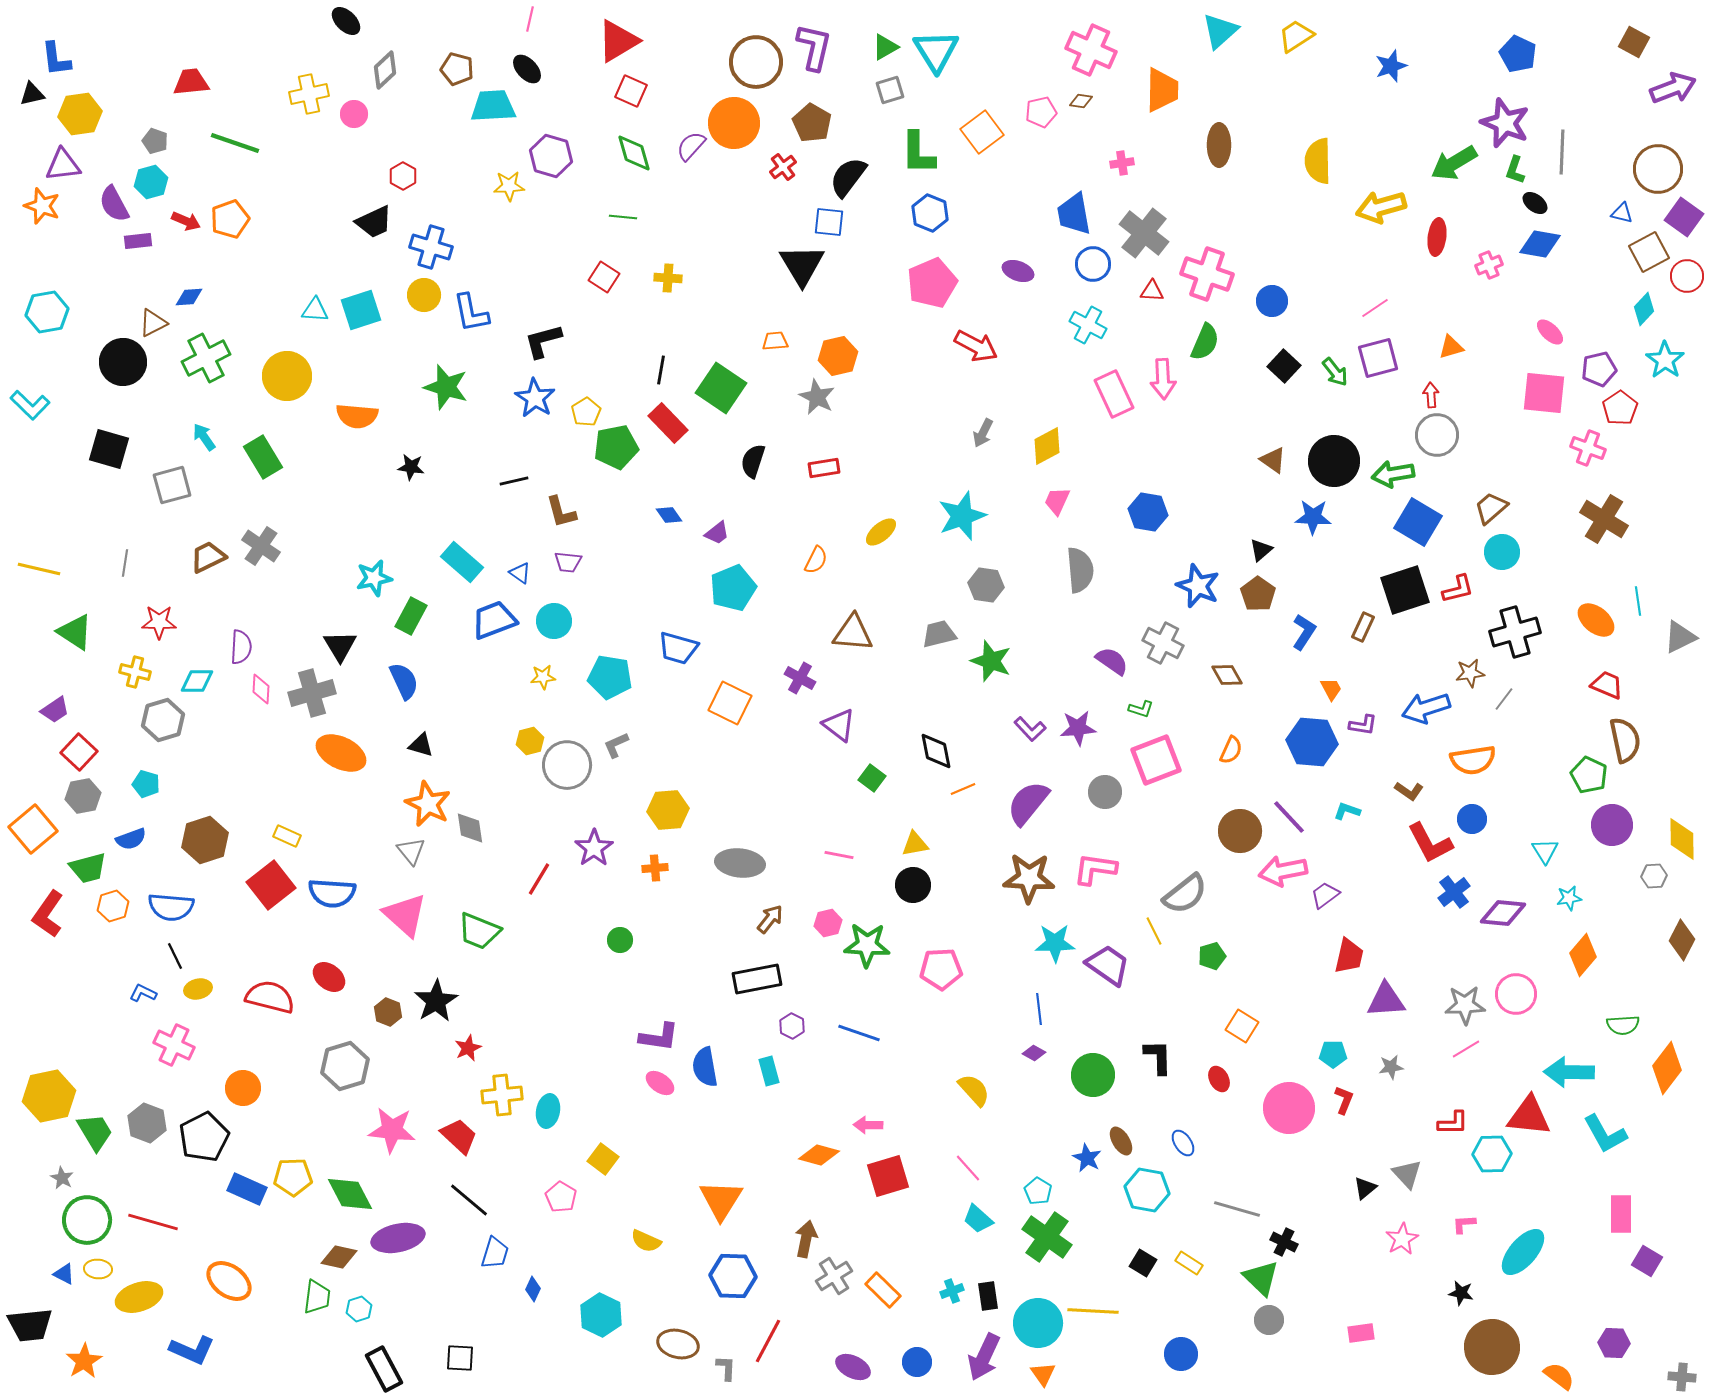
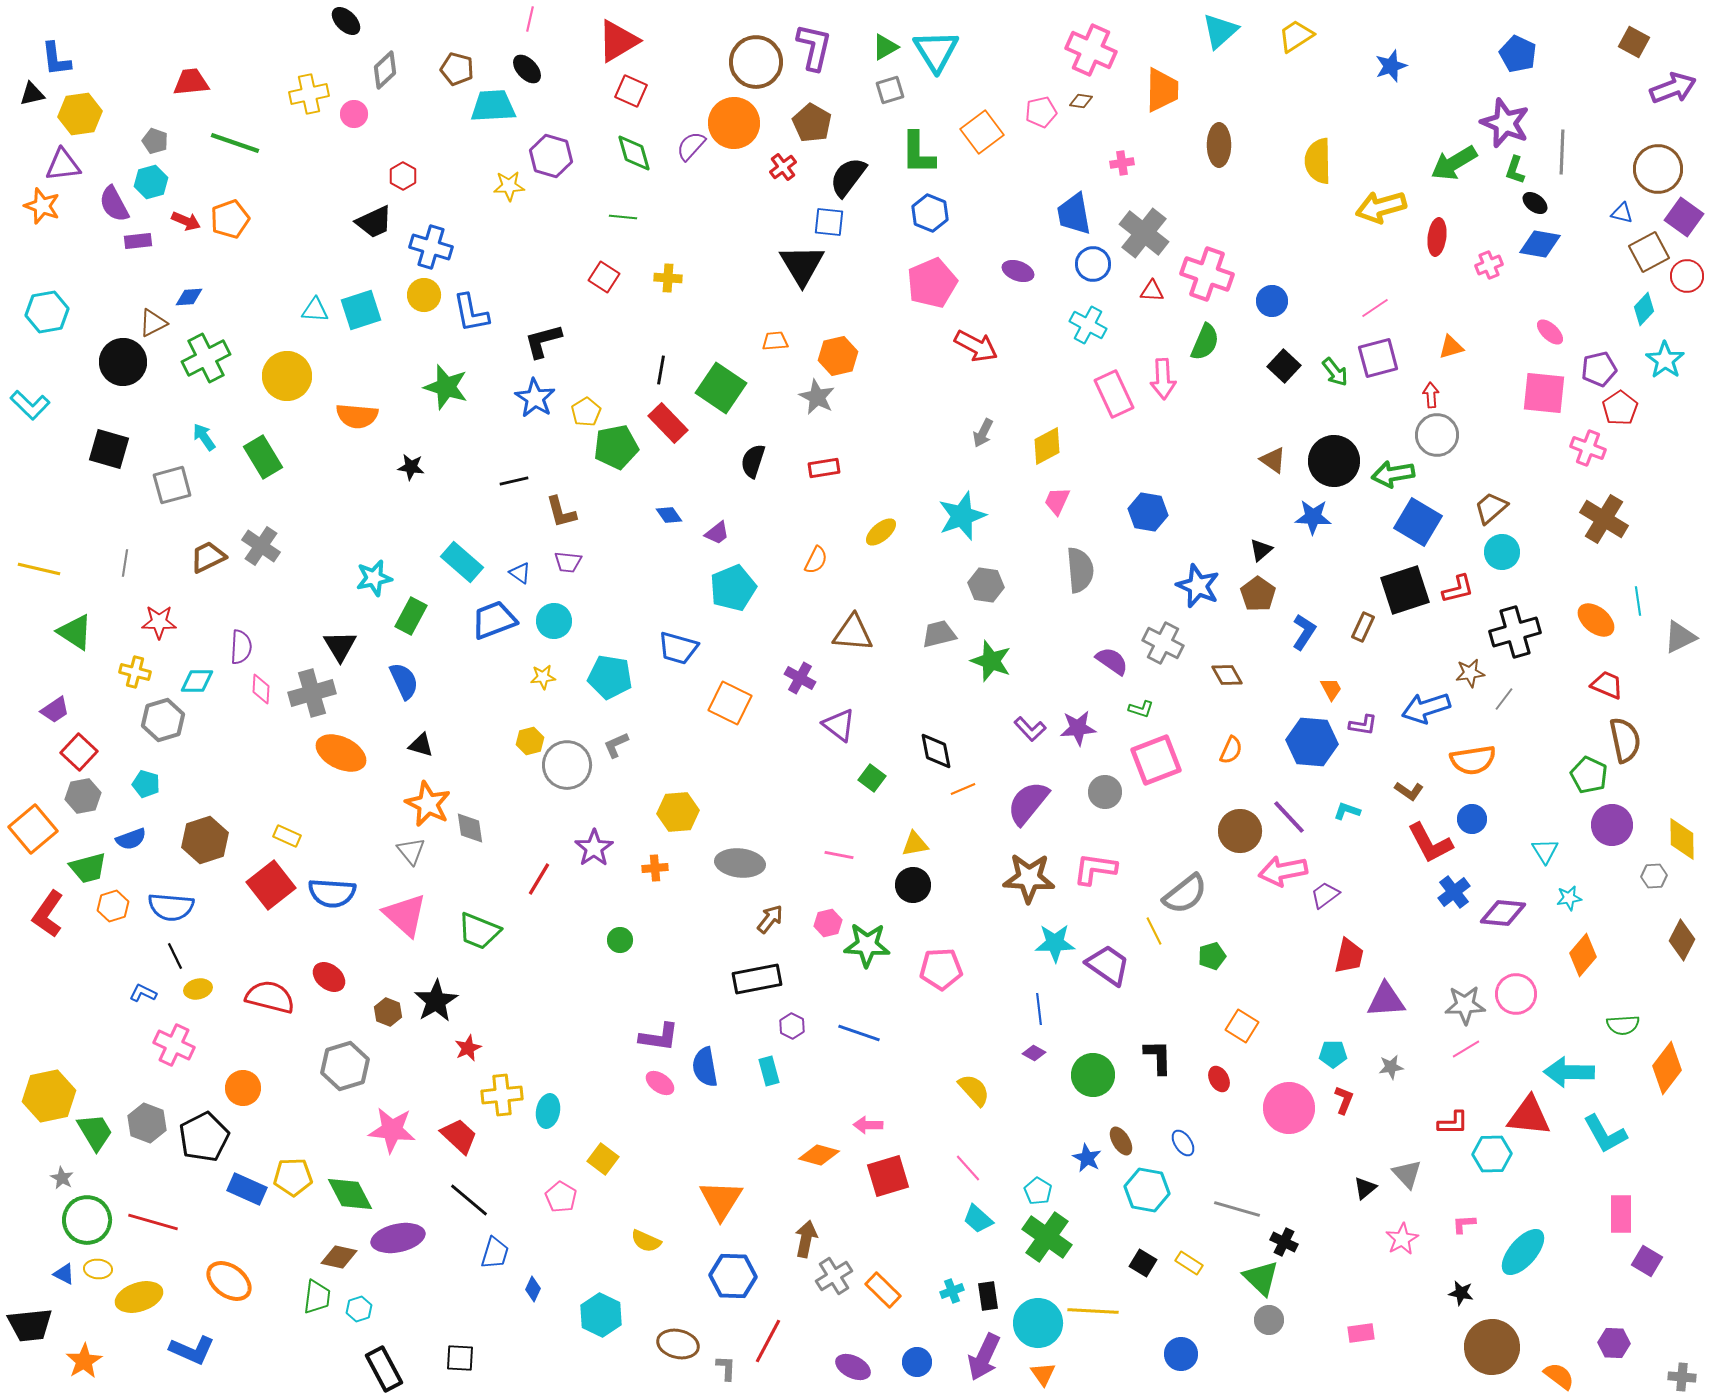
yellow hexagon at (668, 810): moved 10 px right, 2 px down
